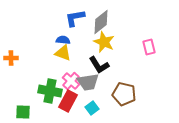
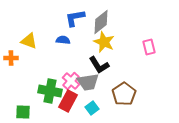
yellow triangle: moved 34 px left, 12 px up
brown pentagon: rotated 25 degrees clockwise
